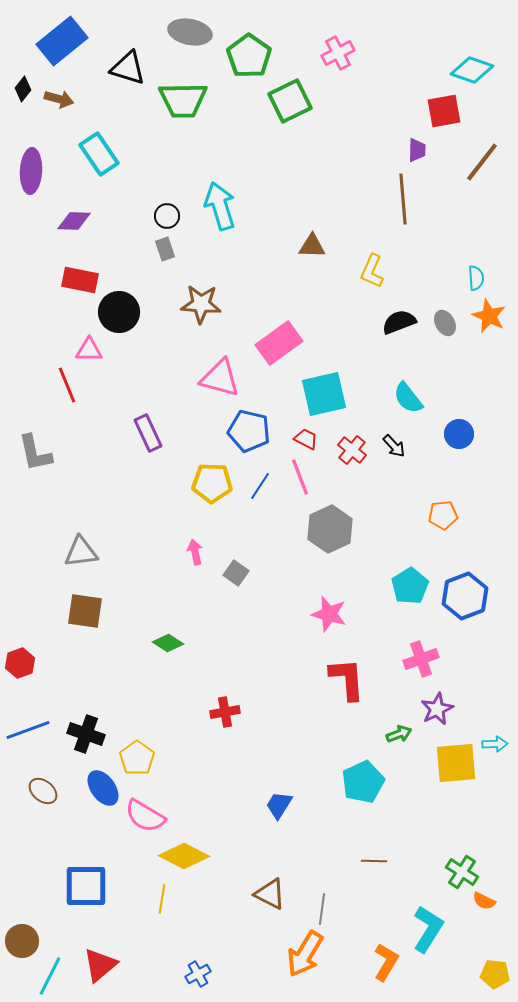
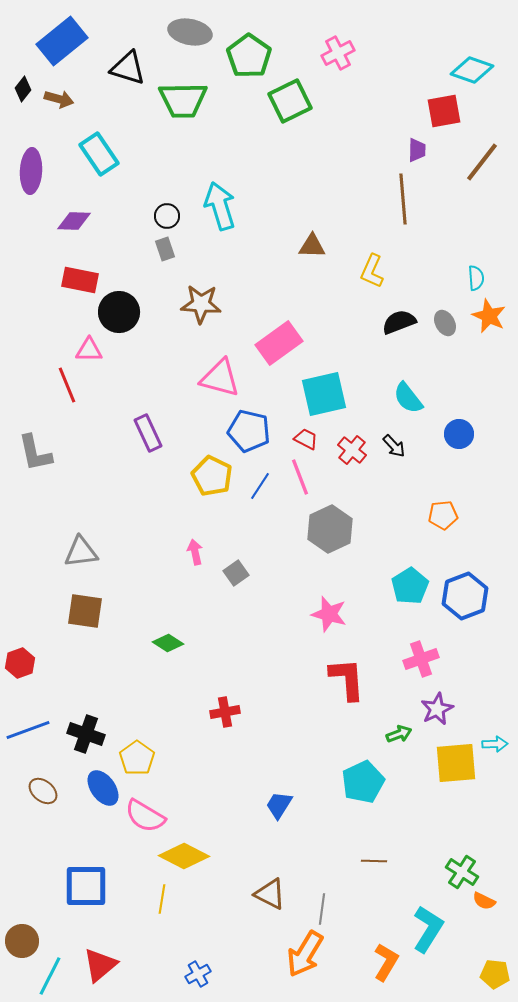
yellow pentagon at (212, 483): moved 7 px up; rotated 24 degrees clockwise
gray square at (236, 573): rotated 20 degrees clockwise
